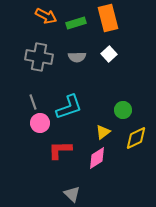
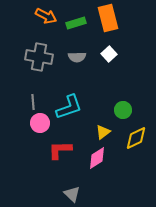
gray line: rotated 14 degrees clockwise
